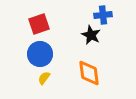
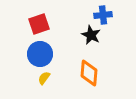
orange diamond: rotated 12 degrees clockwise
